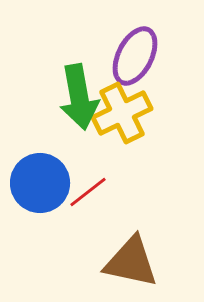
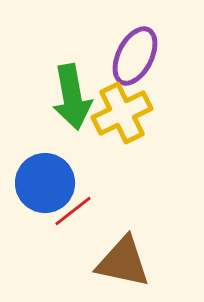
green arrow: moved 7 px left
blue circle: moved 5 px right
red line: moved 15 px left, 19 px down
brown triangle: moved 8 px left
